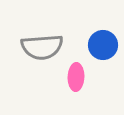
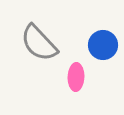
gray semicircle: moved 3 px left, 4 px up; rotated 51 degrees clockwise
